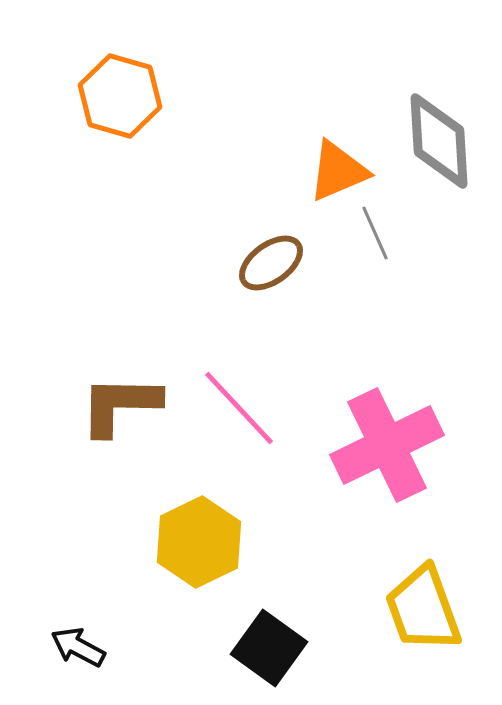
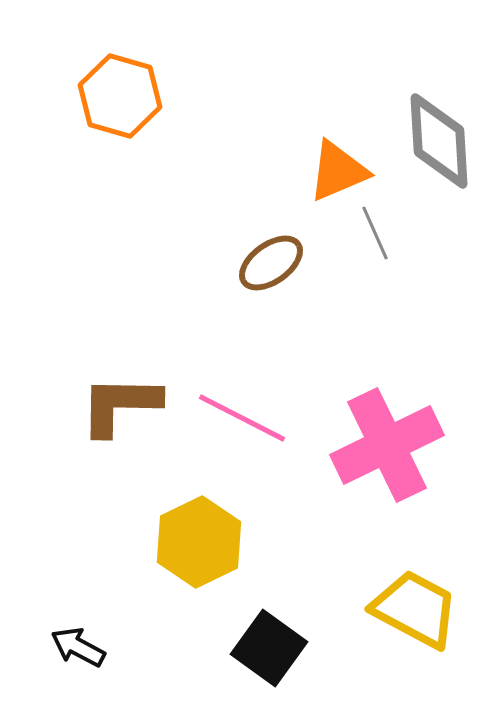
pink line: moved 3 px right, 10 px down; rotated 20 degrees counterclockwise
yellow trapezoid: moved 8 px left; rotated 138 degrees clockwise
